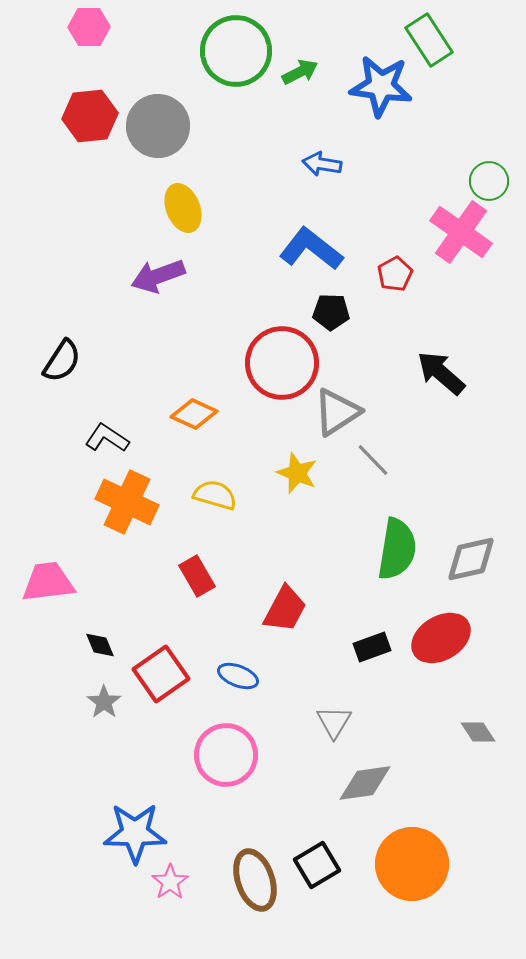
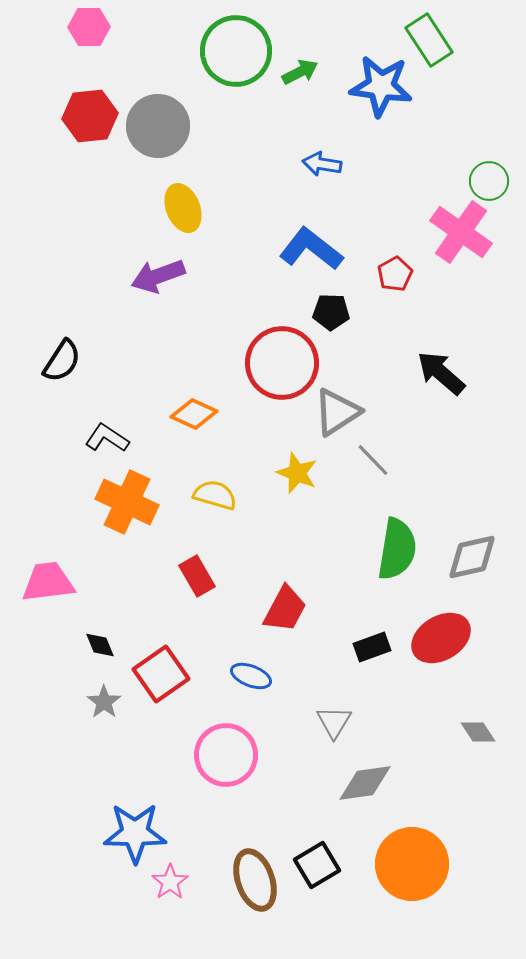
gray diamond at (471, 559): moved 1 px right, 2 px up
blue ellipse at (238, 676): moved 13 px right
